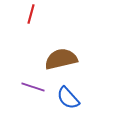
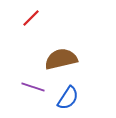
red line: moved 4 px down; rotated 30 degrees clockwise
blue semicircle: rotated 105 degrees counterclockwise
